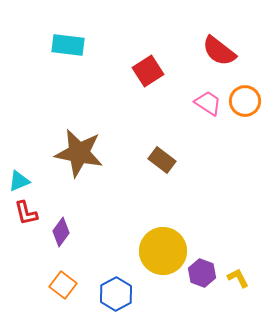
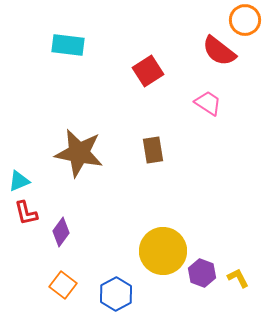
orange circle: moved 81 px up
brown rectangle: moved 9 px left, 10 px up; rotated 44 degrees clockwise
